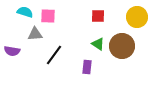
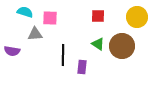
pink square: moved 2 px right, 2 px down
black line: moved 9 px right; rotated 35 degrees counterclockwise
purple rectangle: moved 5 px left
